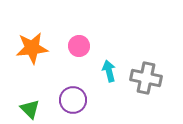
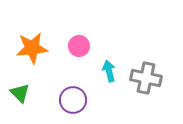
green triangle: moved 10 px left, 16 px up
